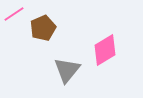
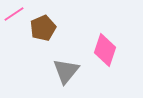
pink diamond: rotated 40 degrees counterclockwise
gray triangle: moved 1 px left, 1 px down
